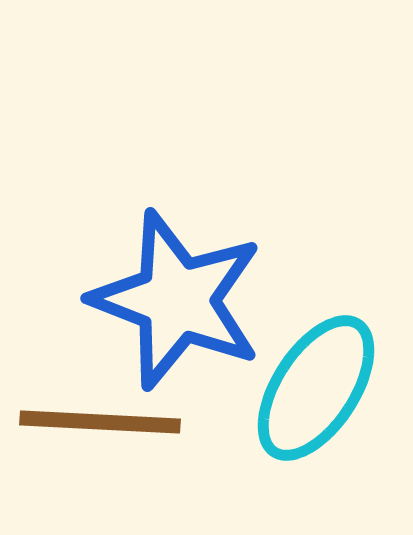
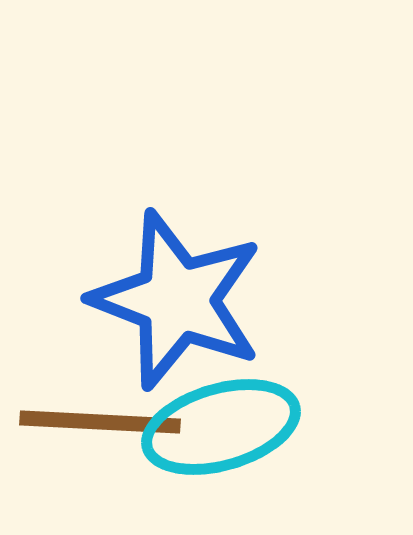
cyan ellipse: moved 95 px left, 39 px down; rotated 41 degrees clockwise
